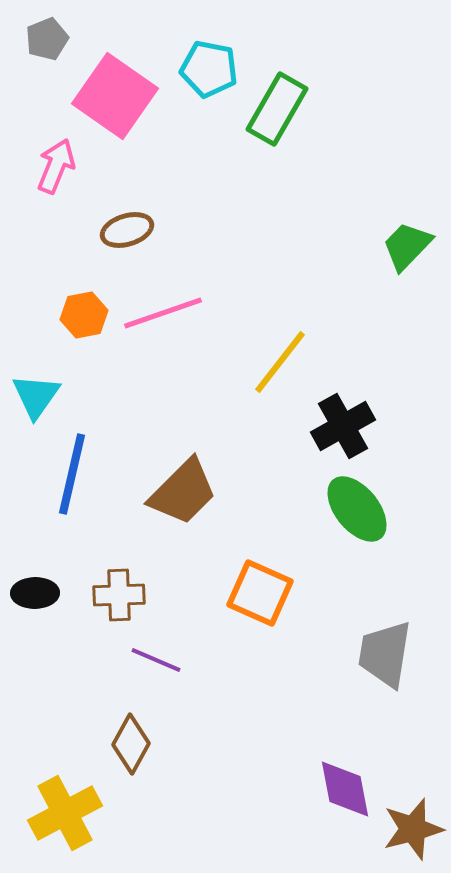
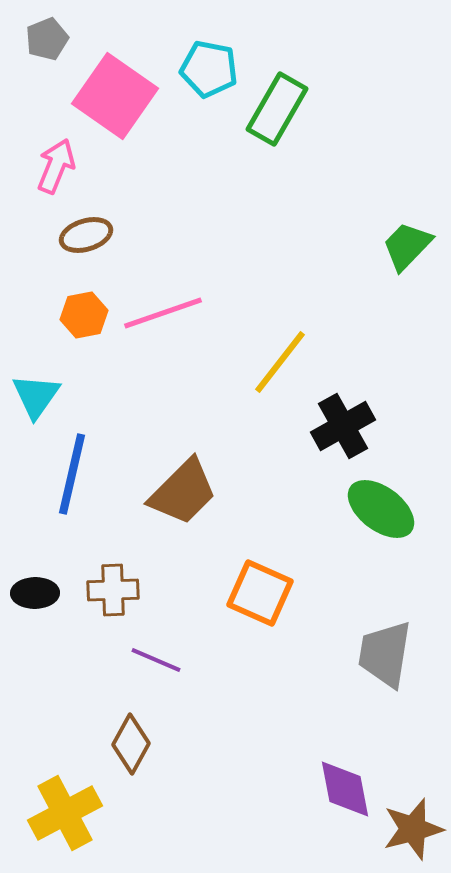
brown ellipse: moved 41 px left, 5 px down
green ellipse: moved 24 px right; rotated 14 degrees counterclockwise
brown cross: moved 6 px left, 5 px up
